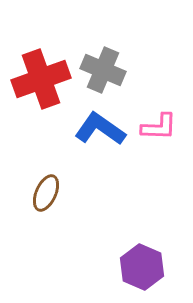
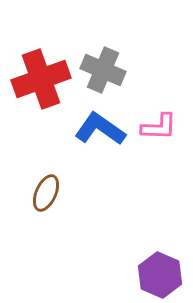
purple hexagon: moved 18 px right, 8 px down
